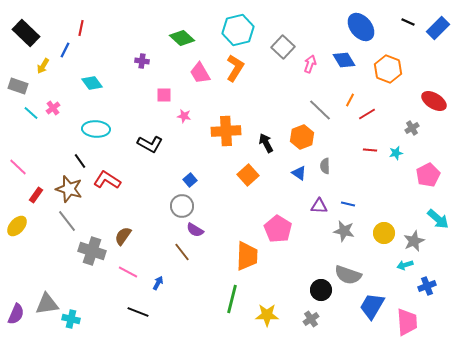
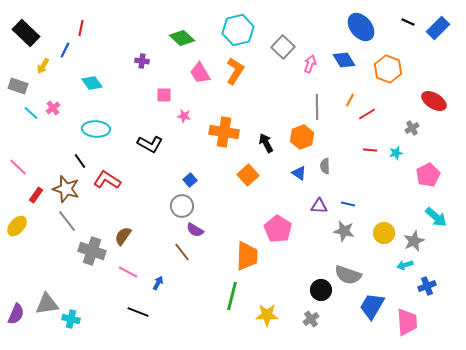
orange L-shape at (235, 68): moved 3 px down
gray line at (320, 110): moved 3 px left, 3 px up; rotated 45 degrees clockwise
orange cross at (226, 131): moved 2 px left, 1 px down; rotated 12 degrees clockwise
brown star at (69, 189): moved 3 px left
cyan arrow at (438, 219): moved 2 px left, 2 px up
green line at (232, 299): moved 3 px up
